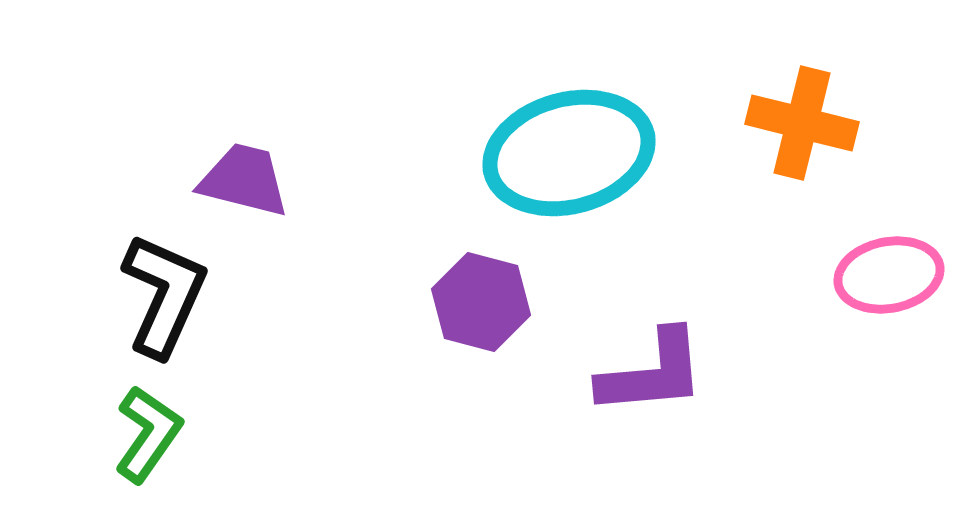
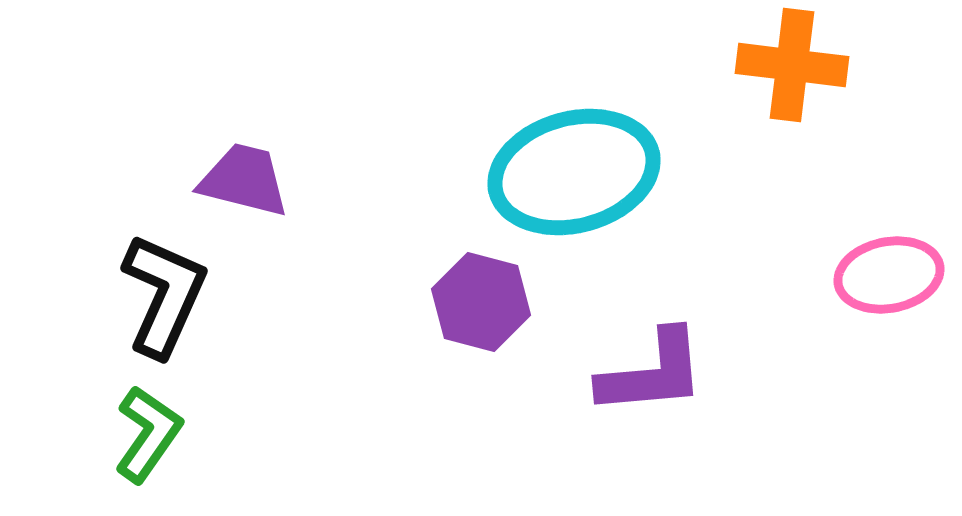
orange cross: moved 10 px left, 58 px up; rotated 7 degrees counterclockwise
cyan ellipse: moved 5 px right, 19 px down
